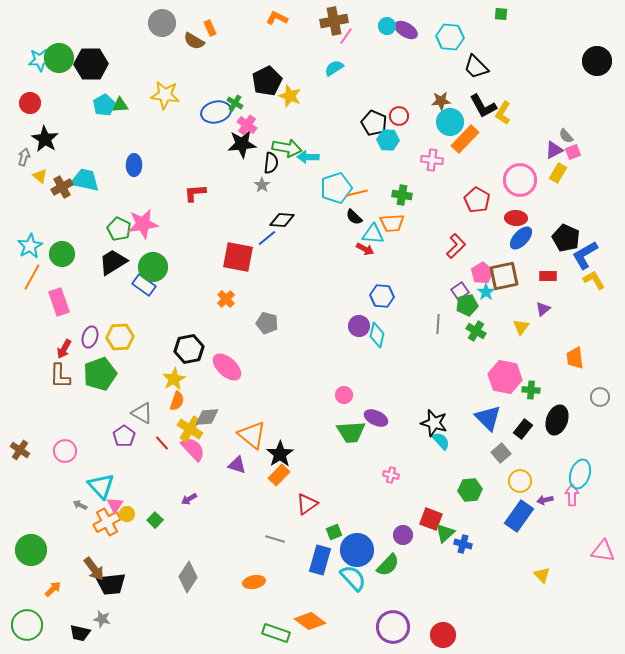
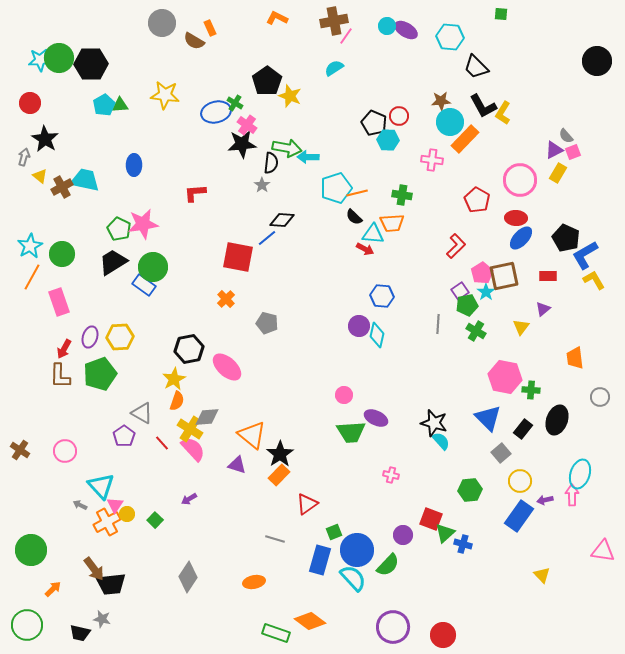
black pentagon at (267, 81): rotated 8 degrees counterclockwise
